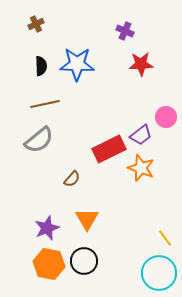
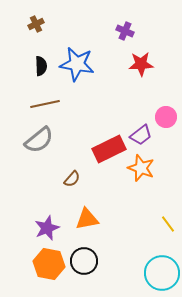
blue star: rotated 8 degrees clockwise
orange triangle: rotated 50 degrees clockwise
yellow line: moved 3 px right, 14 px up
cyan circle: moved 3 px right
